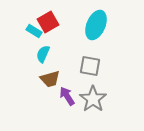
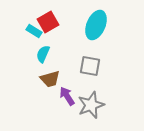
gray star: moved 2 px left, 6 px down; rotated 16 degrees clockwise
